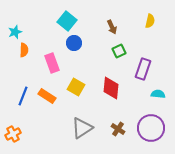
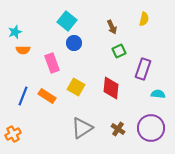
yellow semicircle: moved 6 px left, 2 px up
orange semicircle: moved 1 px left; rotated 88 degrees clockwise
